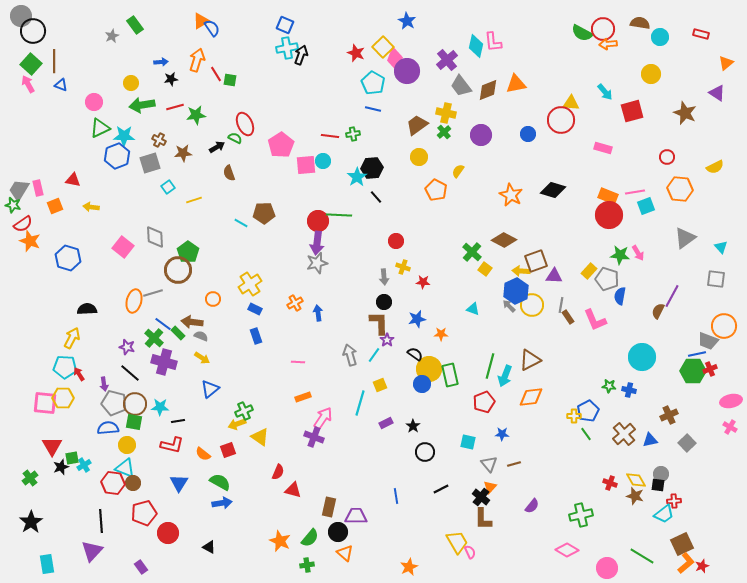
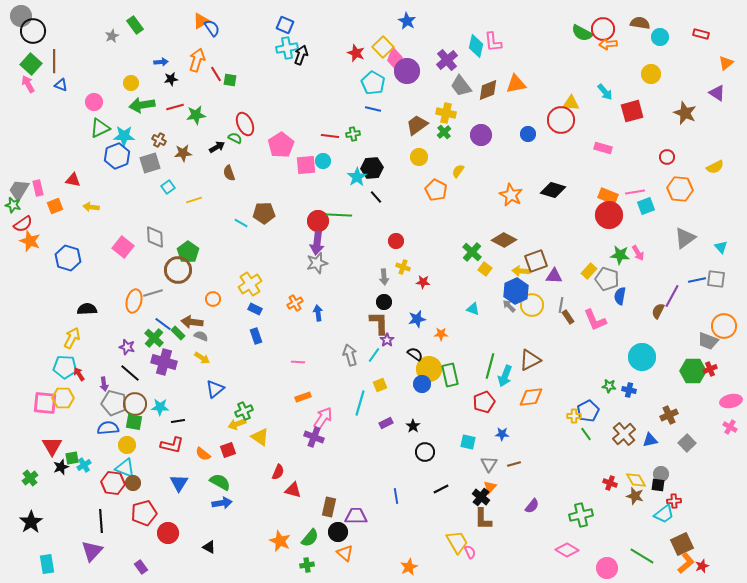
blue line at (697, 354): moved 74 px up
blue triangle at (210, 389): moved 5 px right
gray triangle at (489, 464): rotated 12 degrees clockwise
